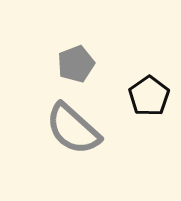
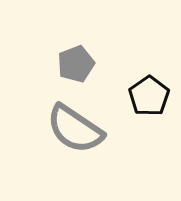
gray semicircle: moved 2 px right; rotated 8 degrees counterclockwise
